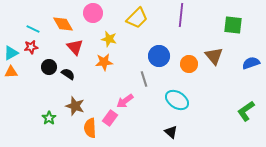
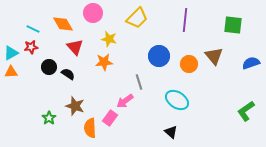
purple line: moved 4 px right, 5 px down
gray line: moved 5 px left, 3 px down
